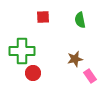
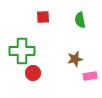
pink rectangle: rotated 64 degrees counterclockwise
